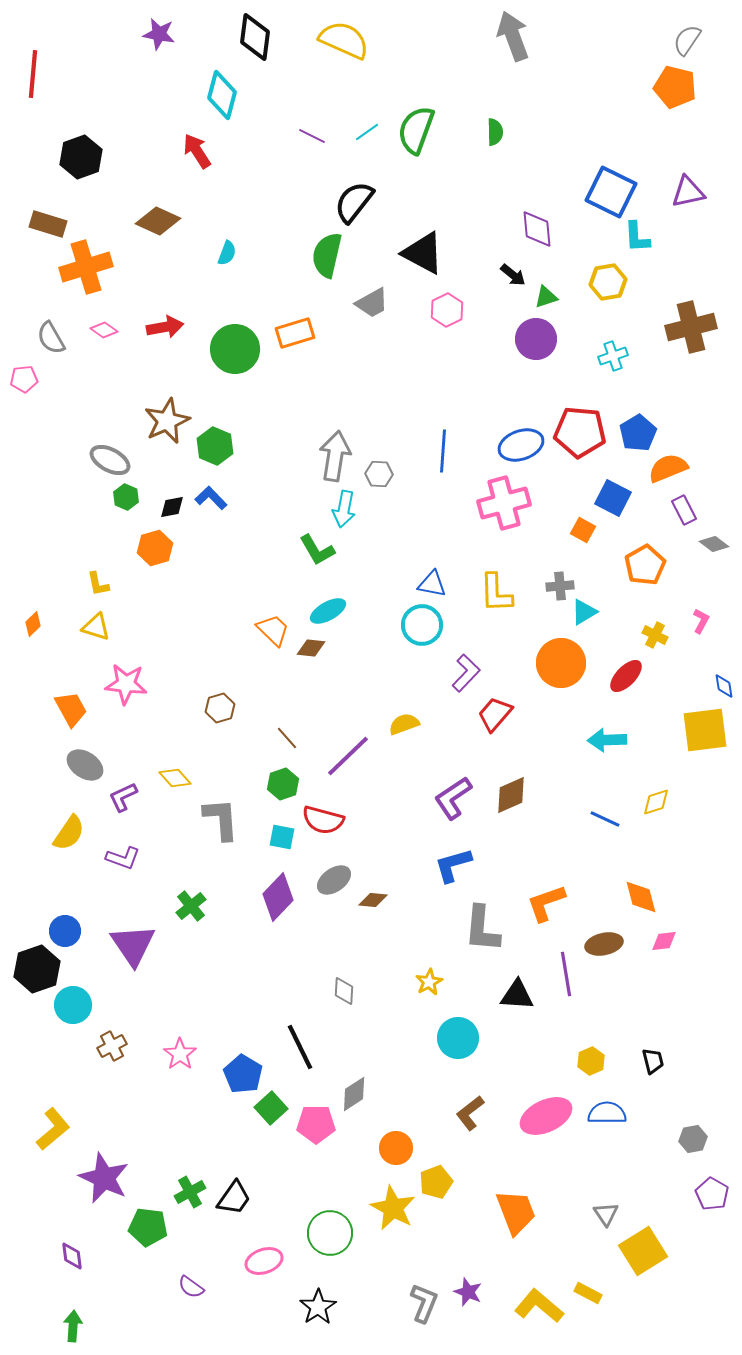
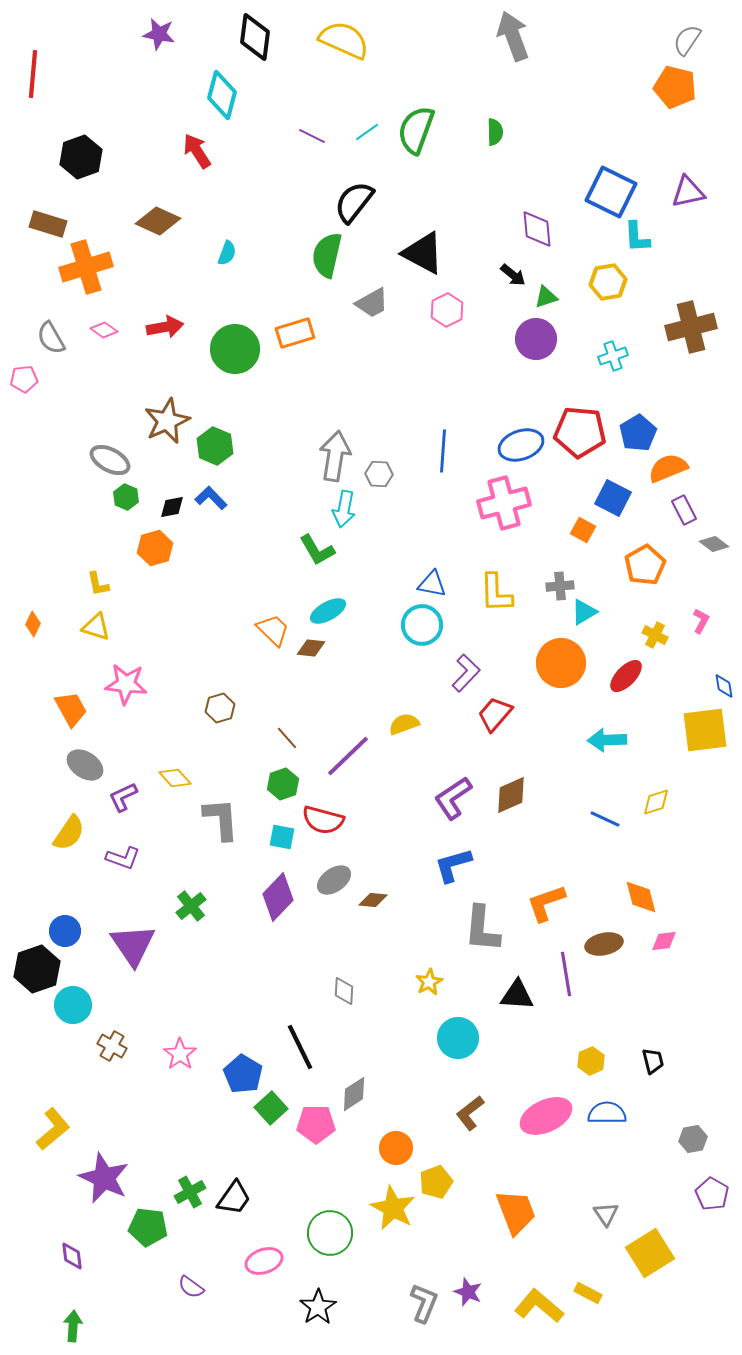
orange diamond at (33, 624): rotated 20 degrees counterclockwise
brown cross at (112, 1046): rotated 32 degrees counterclockwise
yellow square at (643, 1251): moved 7 px right, 2 px down
